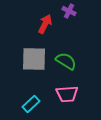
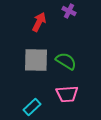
red arrow: moved 6 px left, 2 px up
gray square: moved 2 px right, 1 px down
cyan rectangle: moved 1 px right, 3 px down
